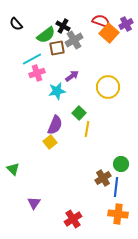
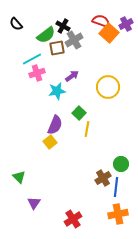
green triangle: moved 6 px right, 8 px down
orange cross: rotated 18 degrees counterclockwise
